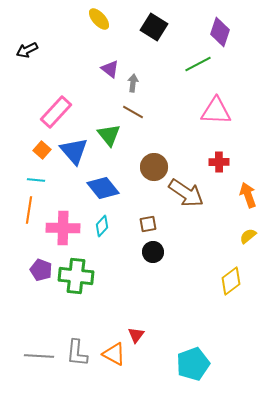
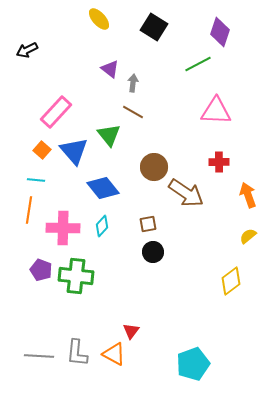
red triangle: moved 5 px left, 4 px up
